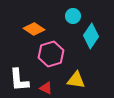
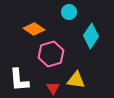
cyan circle: moved 4 px left, 4 px up
red triangle: moved 7 px right; rotated 32 degrees clockwise
